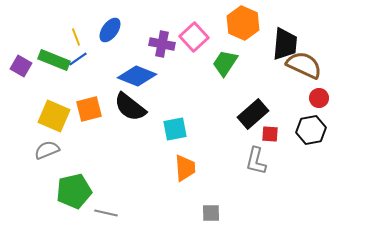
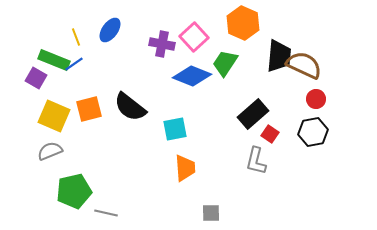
black trapezoid: moved 6 px left, 12 px down
blue line: moved 4 px left, 5 px down
purple square: moved 15 px right, 12 px down
blue diamond: moved 55 px right
red circle: moved 3 px left, 1 px down
black hexagon: moved 2 px right, 2 px down
red square: rotated 30 degrees clockwise
gray semicircle: moved 3 px right, 1 px down
